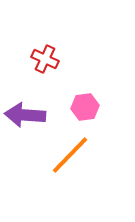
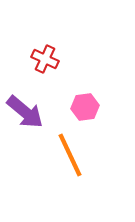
purple arrow: moved 3 px up; rotated 144 degrees counterclockwise
orange line: rotated 69 degrees counterclockwise
